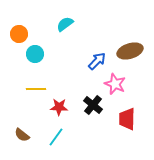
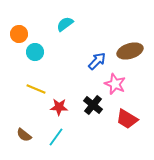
cyan circle: moved 2 px up
yellow line: rotated 24 degrees clockwise
red trapezoid: rotated 60 degrees counterclockwise
brown semicircle: moved 2 px right
